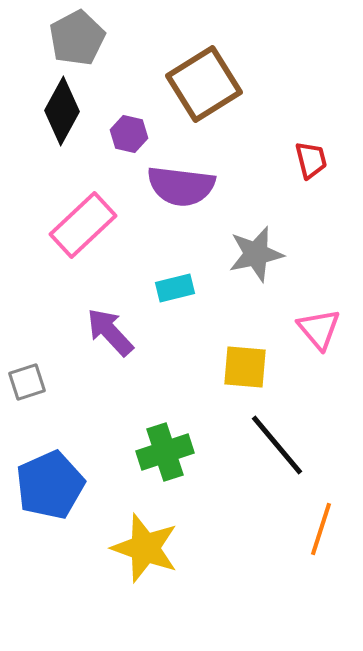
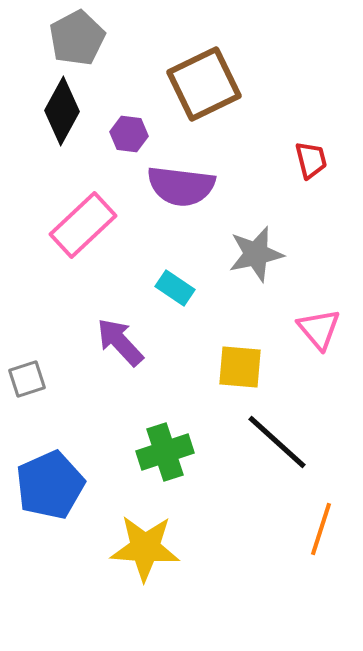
brown square: rotated 6 degrees clockwise
purple hexagon: rotated 6 degrees counterclockwise
cyan rectangle: rotated 48 degrees clockwise
purple arrow: moved 10 px right, 10 px down
yellow square: moved 5 px left
gray square: moved 3 px up
black line: moved 3 px up; rotated 8 degrees counterclockwise
yellow star: rotated 16 degrees counterclockwise
